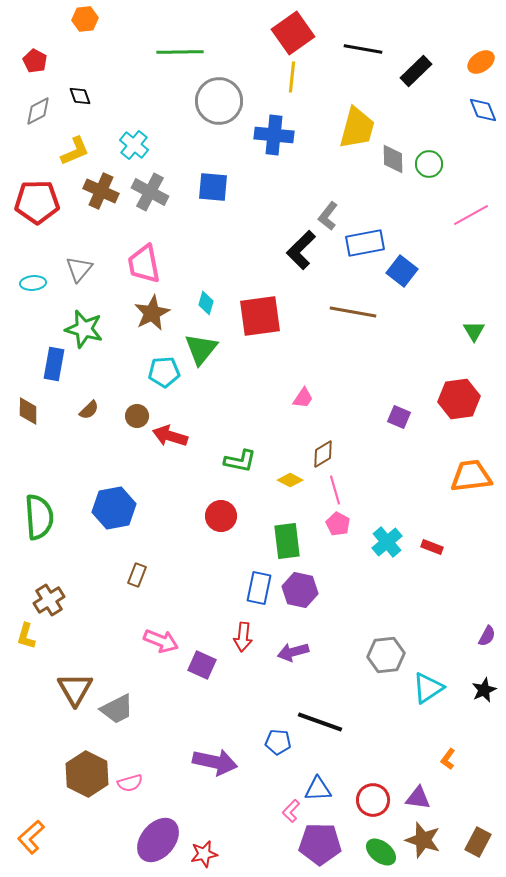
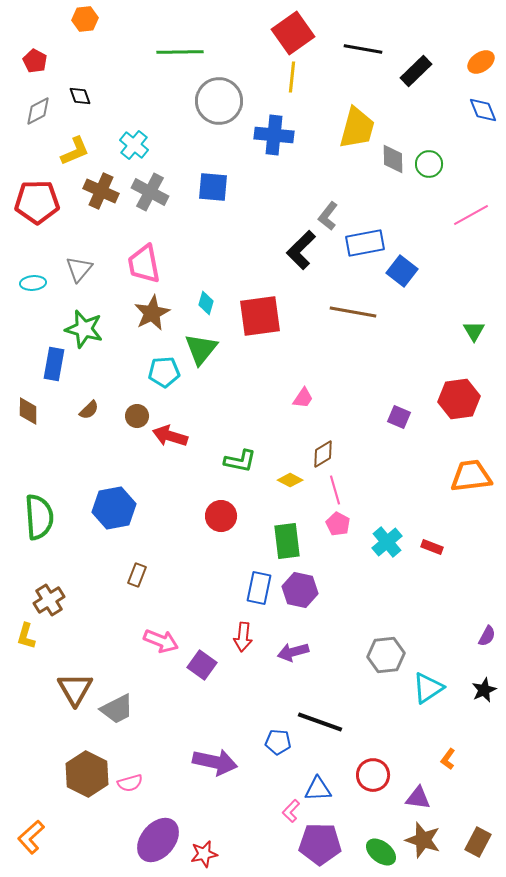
purple square at (202, 665): rotated 12 degrees clockwise
red circle at (373, 800): moved 25 px up
